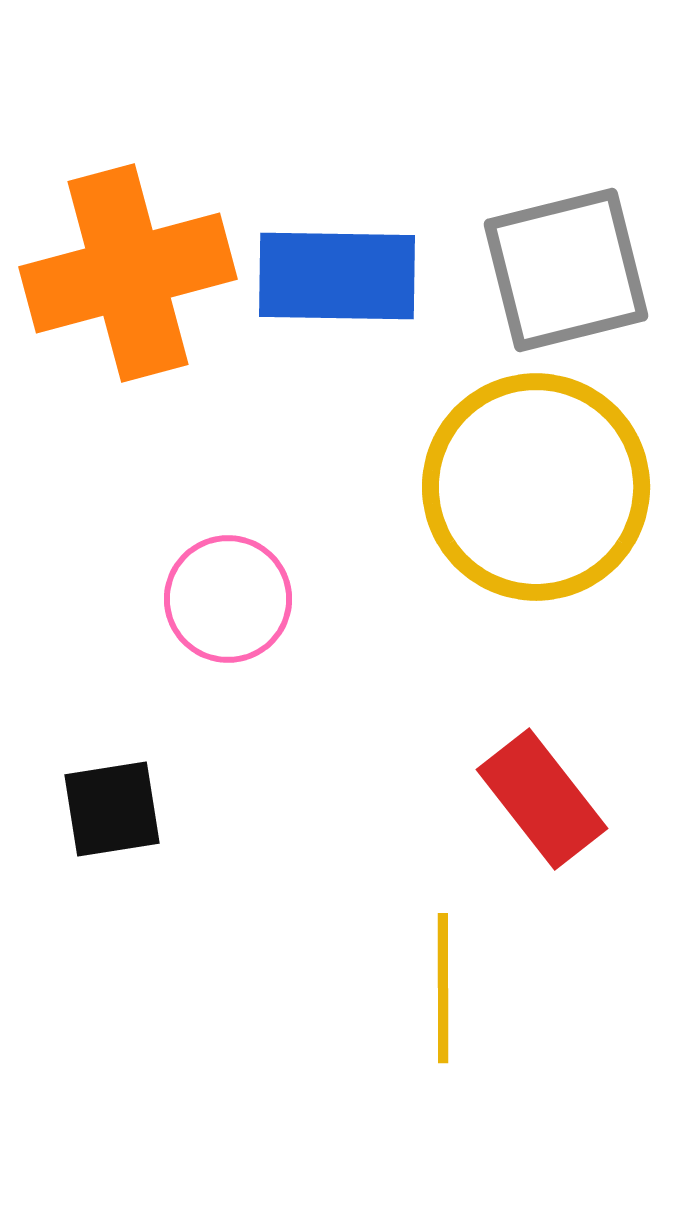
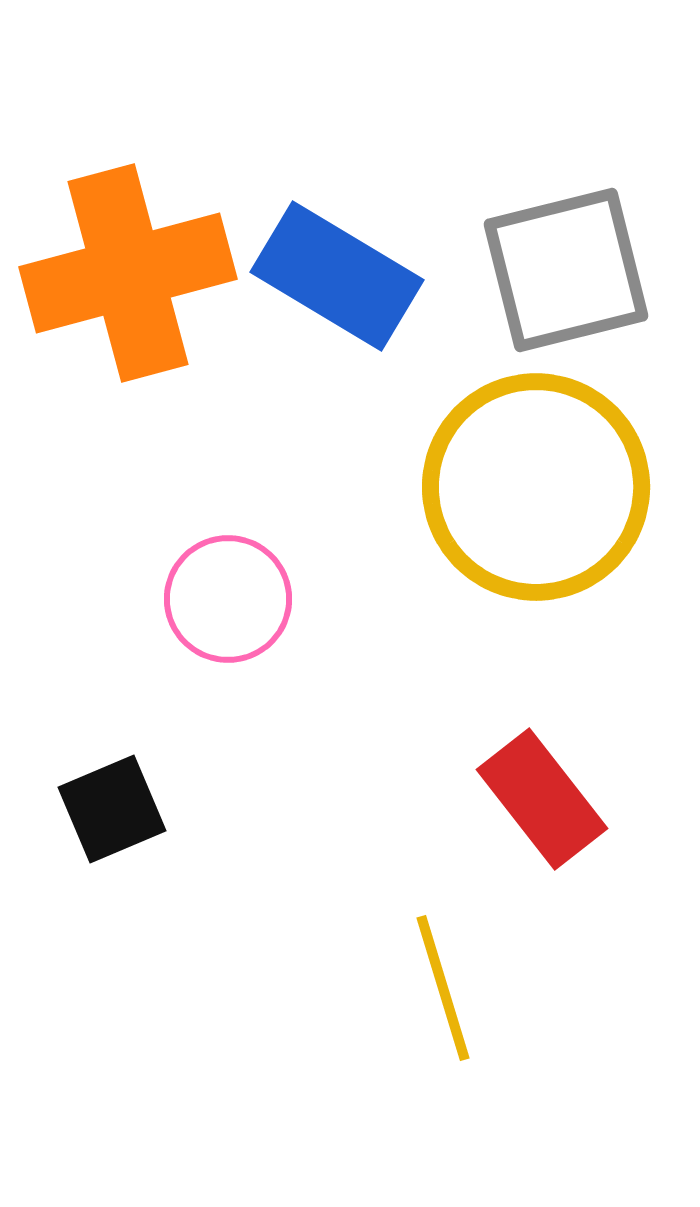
blue rectangle: rotated 30 degrees clockwise
black square: rotated 14 degrees counterclockwise
yellow line: rotated 17 degrees counterclockwise
